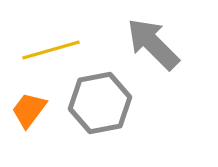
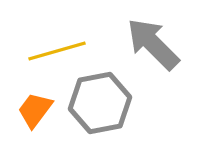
yellow line: moved 6 px right, 1 px down
orange trapezoid: moved 6 px right
